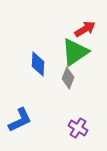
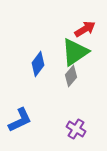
blue diamond: rotated 35 degrees clockwise
gray diamond: moved 3 px right, 2 px up; rotated 20 degrees clockwise
purple cross: moved 2 px left, 1 px down
